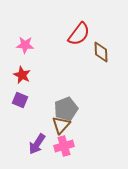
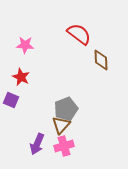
red semicircle: rotated 90 degrees counterclockwise
brown diamond: moved 8 px down
red star: moved 1 px left, 2 px down
purple square: moved 9 px left
purple arrow: rotated 10 degrees counterclockwise
